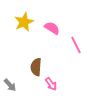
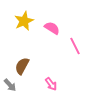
yellow star: moved 1 px up
pink line: moved 1 px left, 1 px down
brown semicircle: moved 14 px left, 1 px up; rotated 24 degrees clockwise
